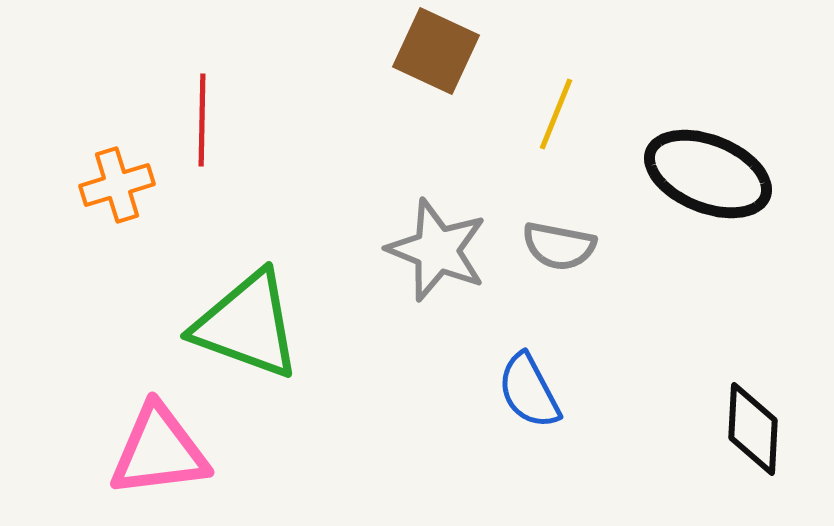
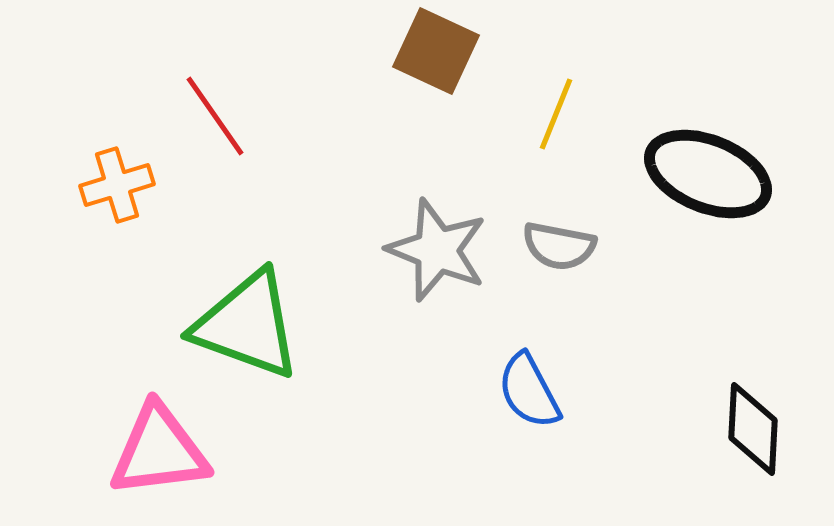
red line: moved 13 px right, 4 px up; rotated 36 degrees counterclockwise
